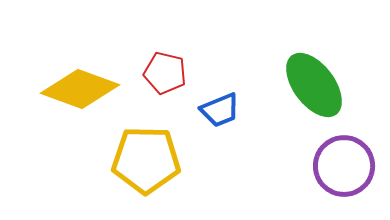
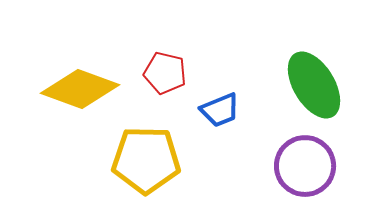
green ellipse: rotated 6 degrees clockwise
purple circle: moved 39 px left
